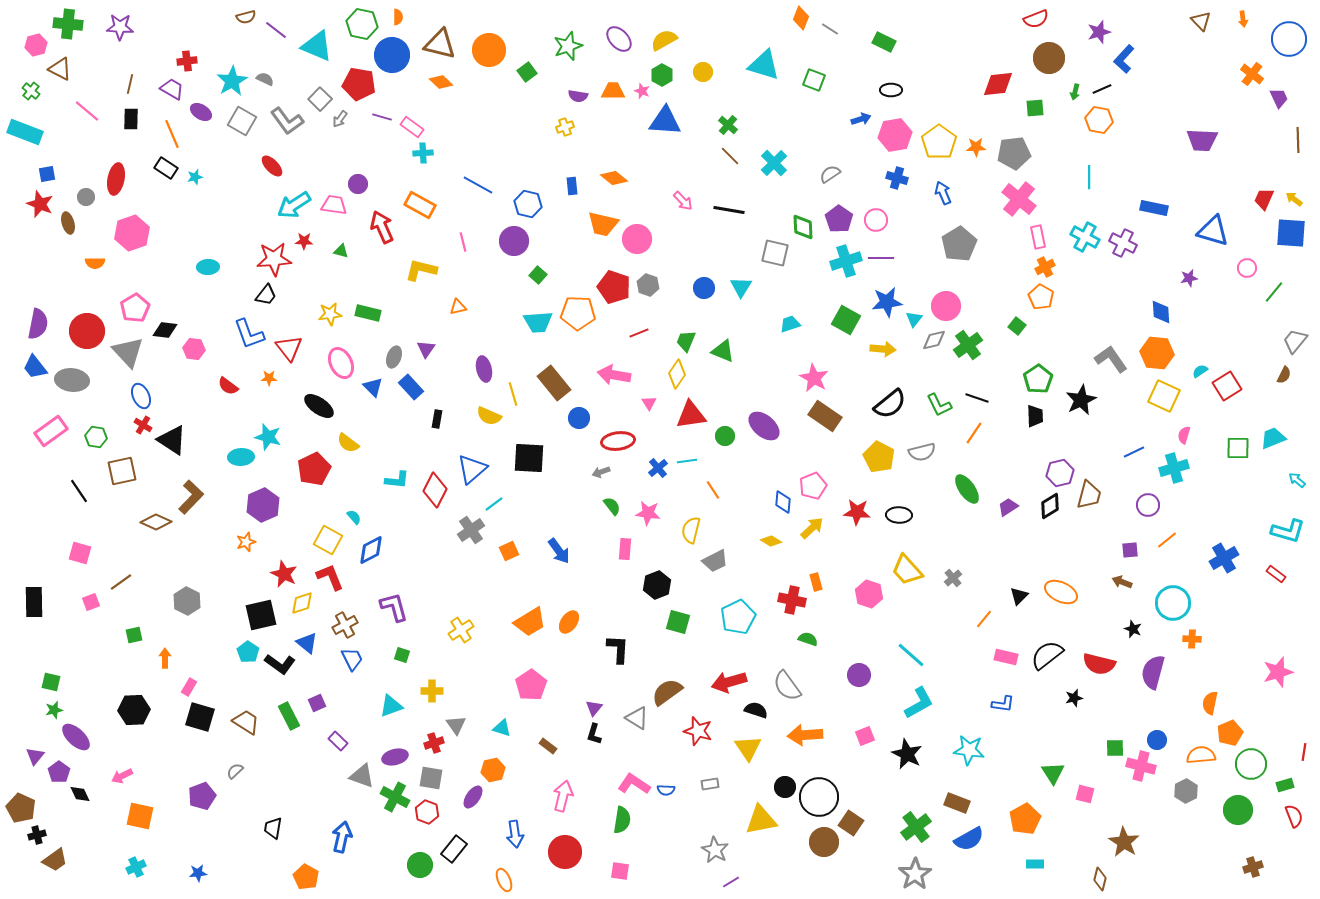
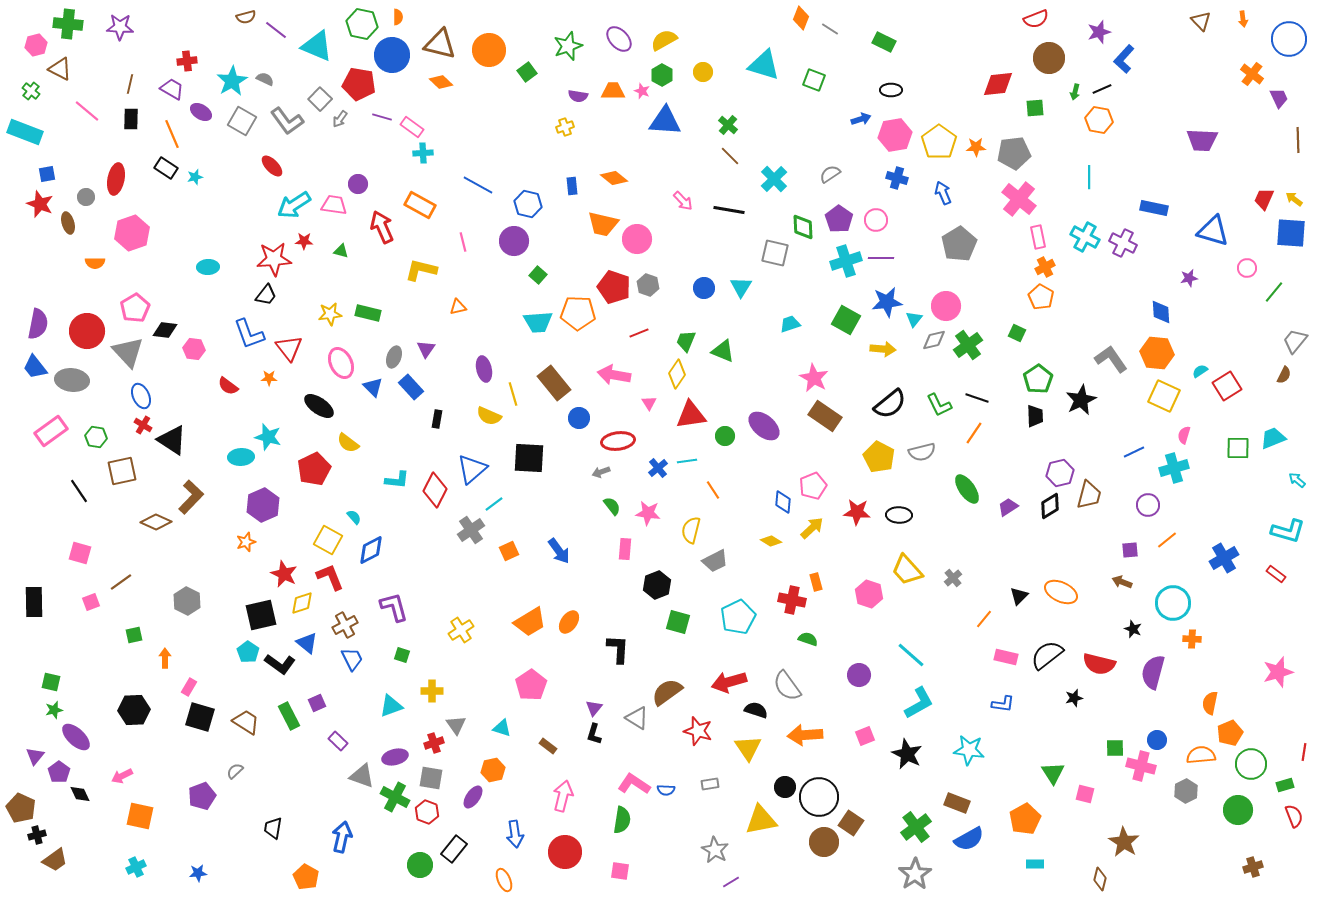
cyan cross at (774, 163): moved 16 px down
green square at (1017, 326): moved 7 px down; rotated 12 degrees counterclockwise
